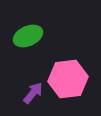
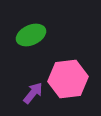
green ellipse: moved 3 px right, 1 px up
